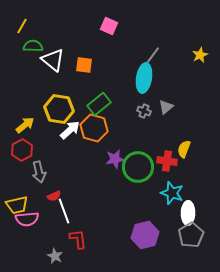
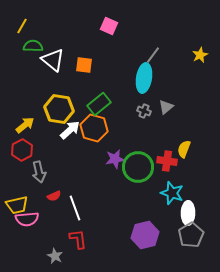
white line: moved 11 px right, 3 px up
